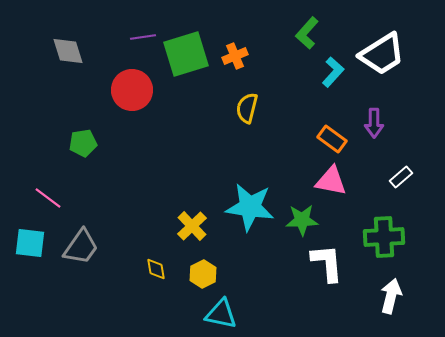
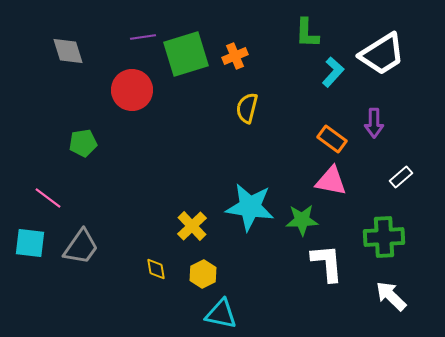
green L-shape: rotated 40 degrees counterclockwise
white arrow: rotated 60 degrees counterclockwise
